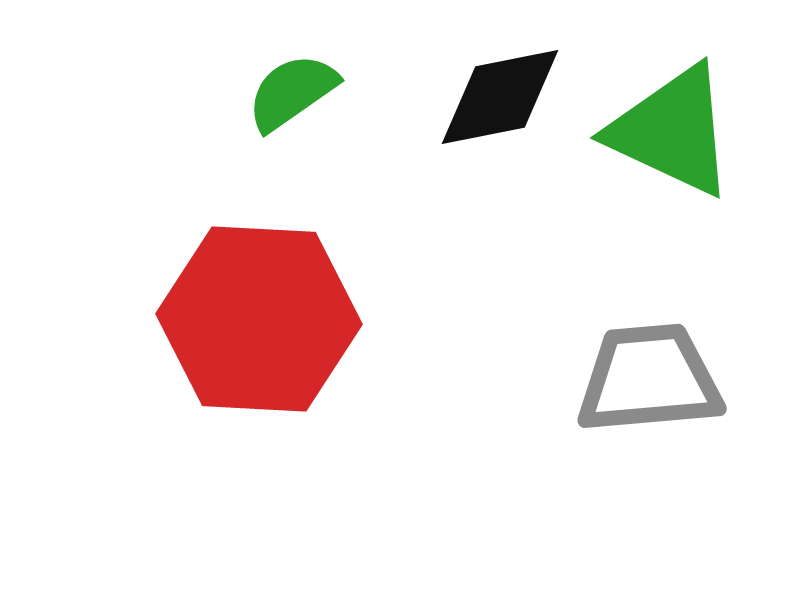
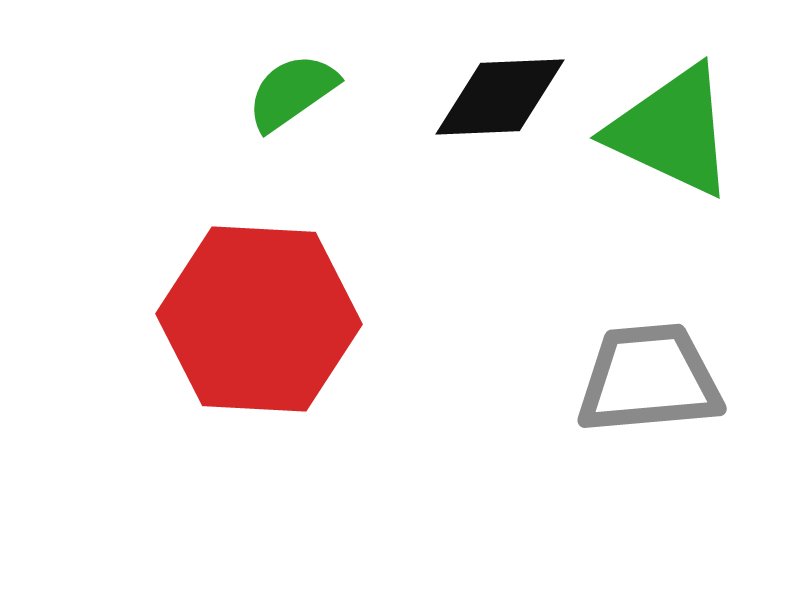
black diamond: rotated 9 degrees clockwise
